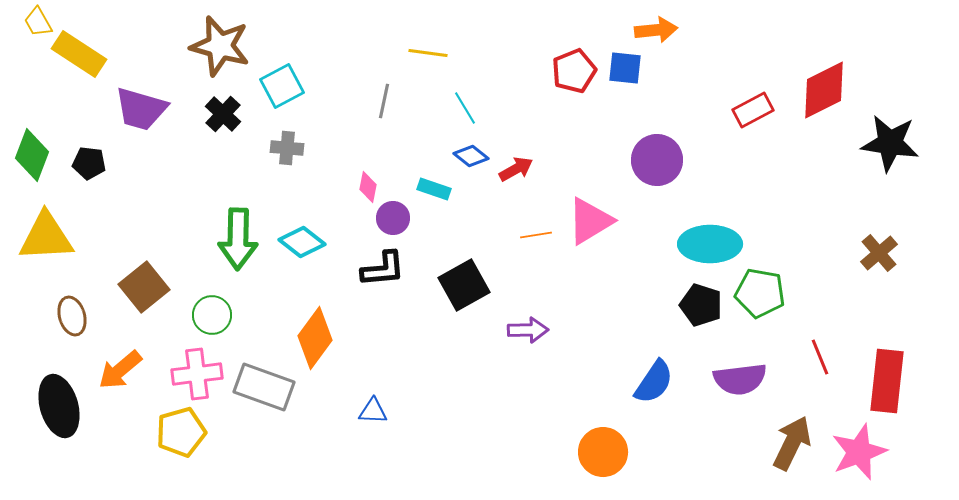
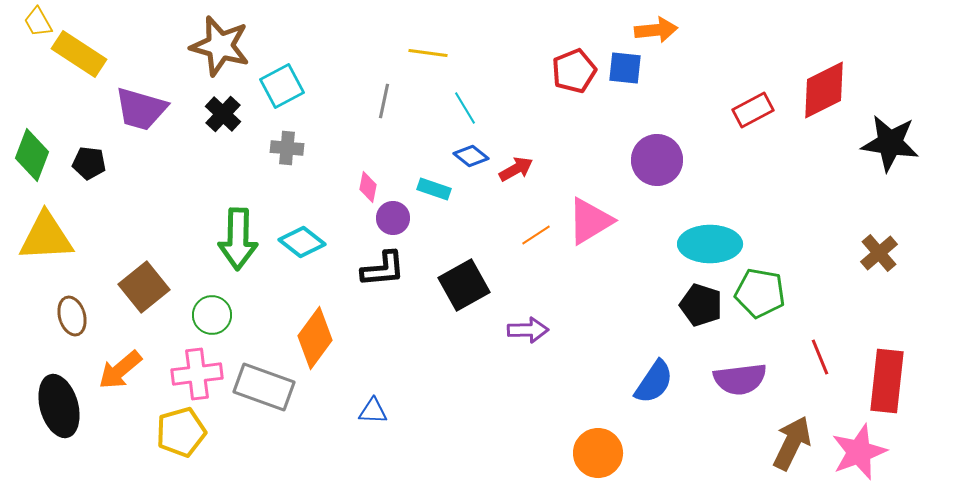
orange line at (536, 235): rotated 24 degrees counterclockwise
orange circle at (603, 452): moved 5 px left, 1 px down
